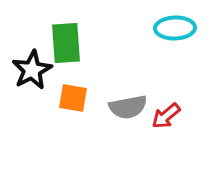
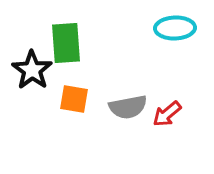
black star: rotated 9 degrees counterclockwise
orange square: moved 1 px right, 1 px down
red arrow: moved 1 px right, 2 px up
